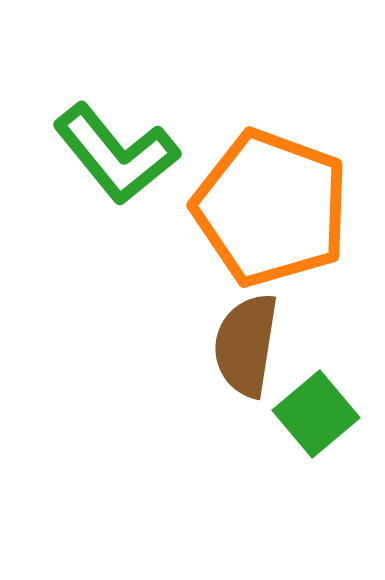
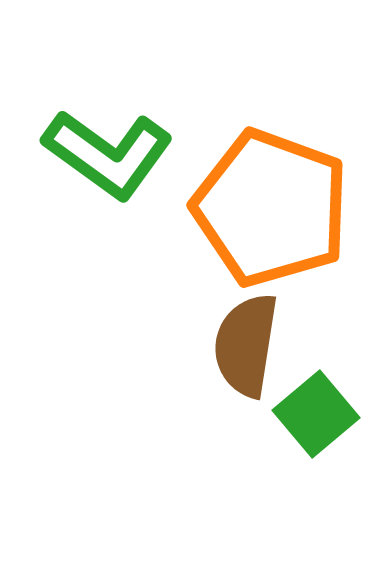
green L-shape: moved 8 px left; rotated 15 degrees counterclockwise
